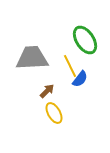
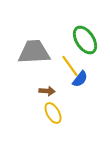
gray trapezoid: moved 2 px right, 6 px up
yellow line: rotated 10 degrees counterclockwise
brown arrow: rotated 49 degrees clockwise
yellow ellipse: moved 1 px left
